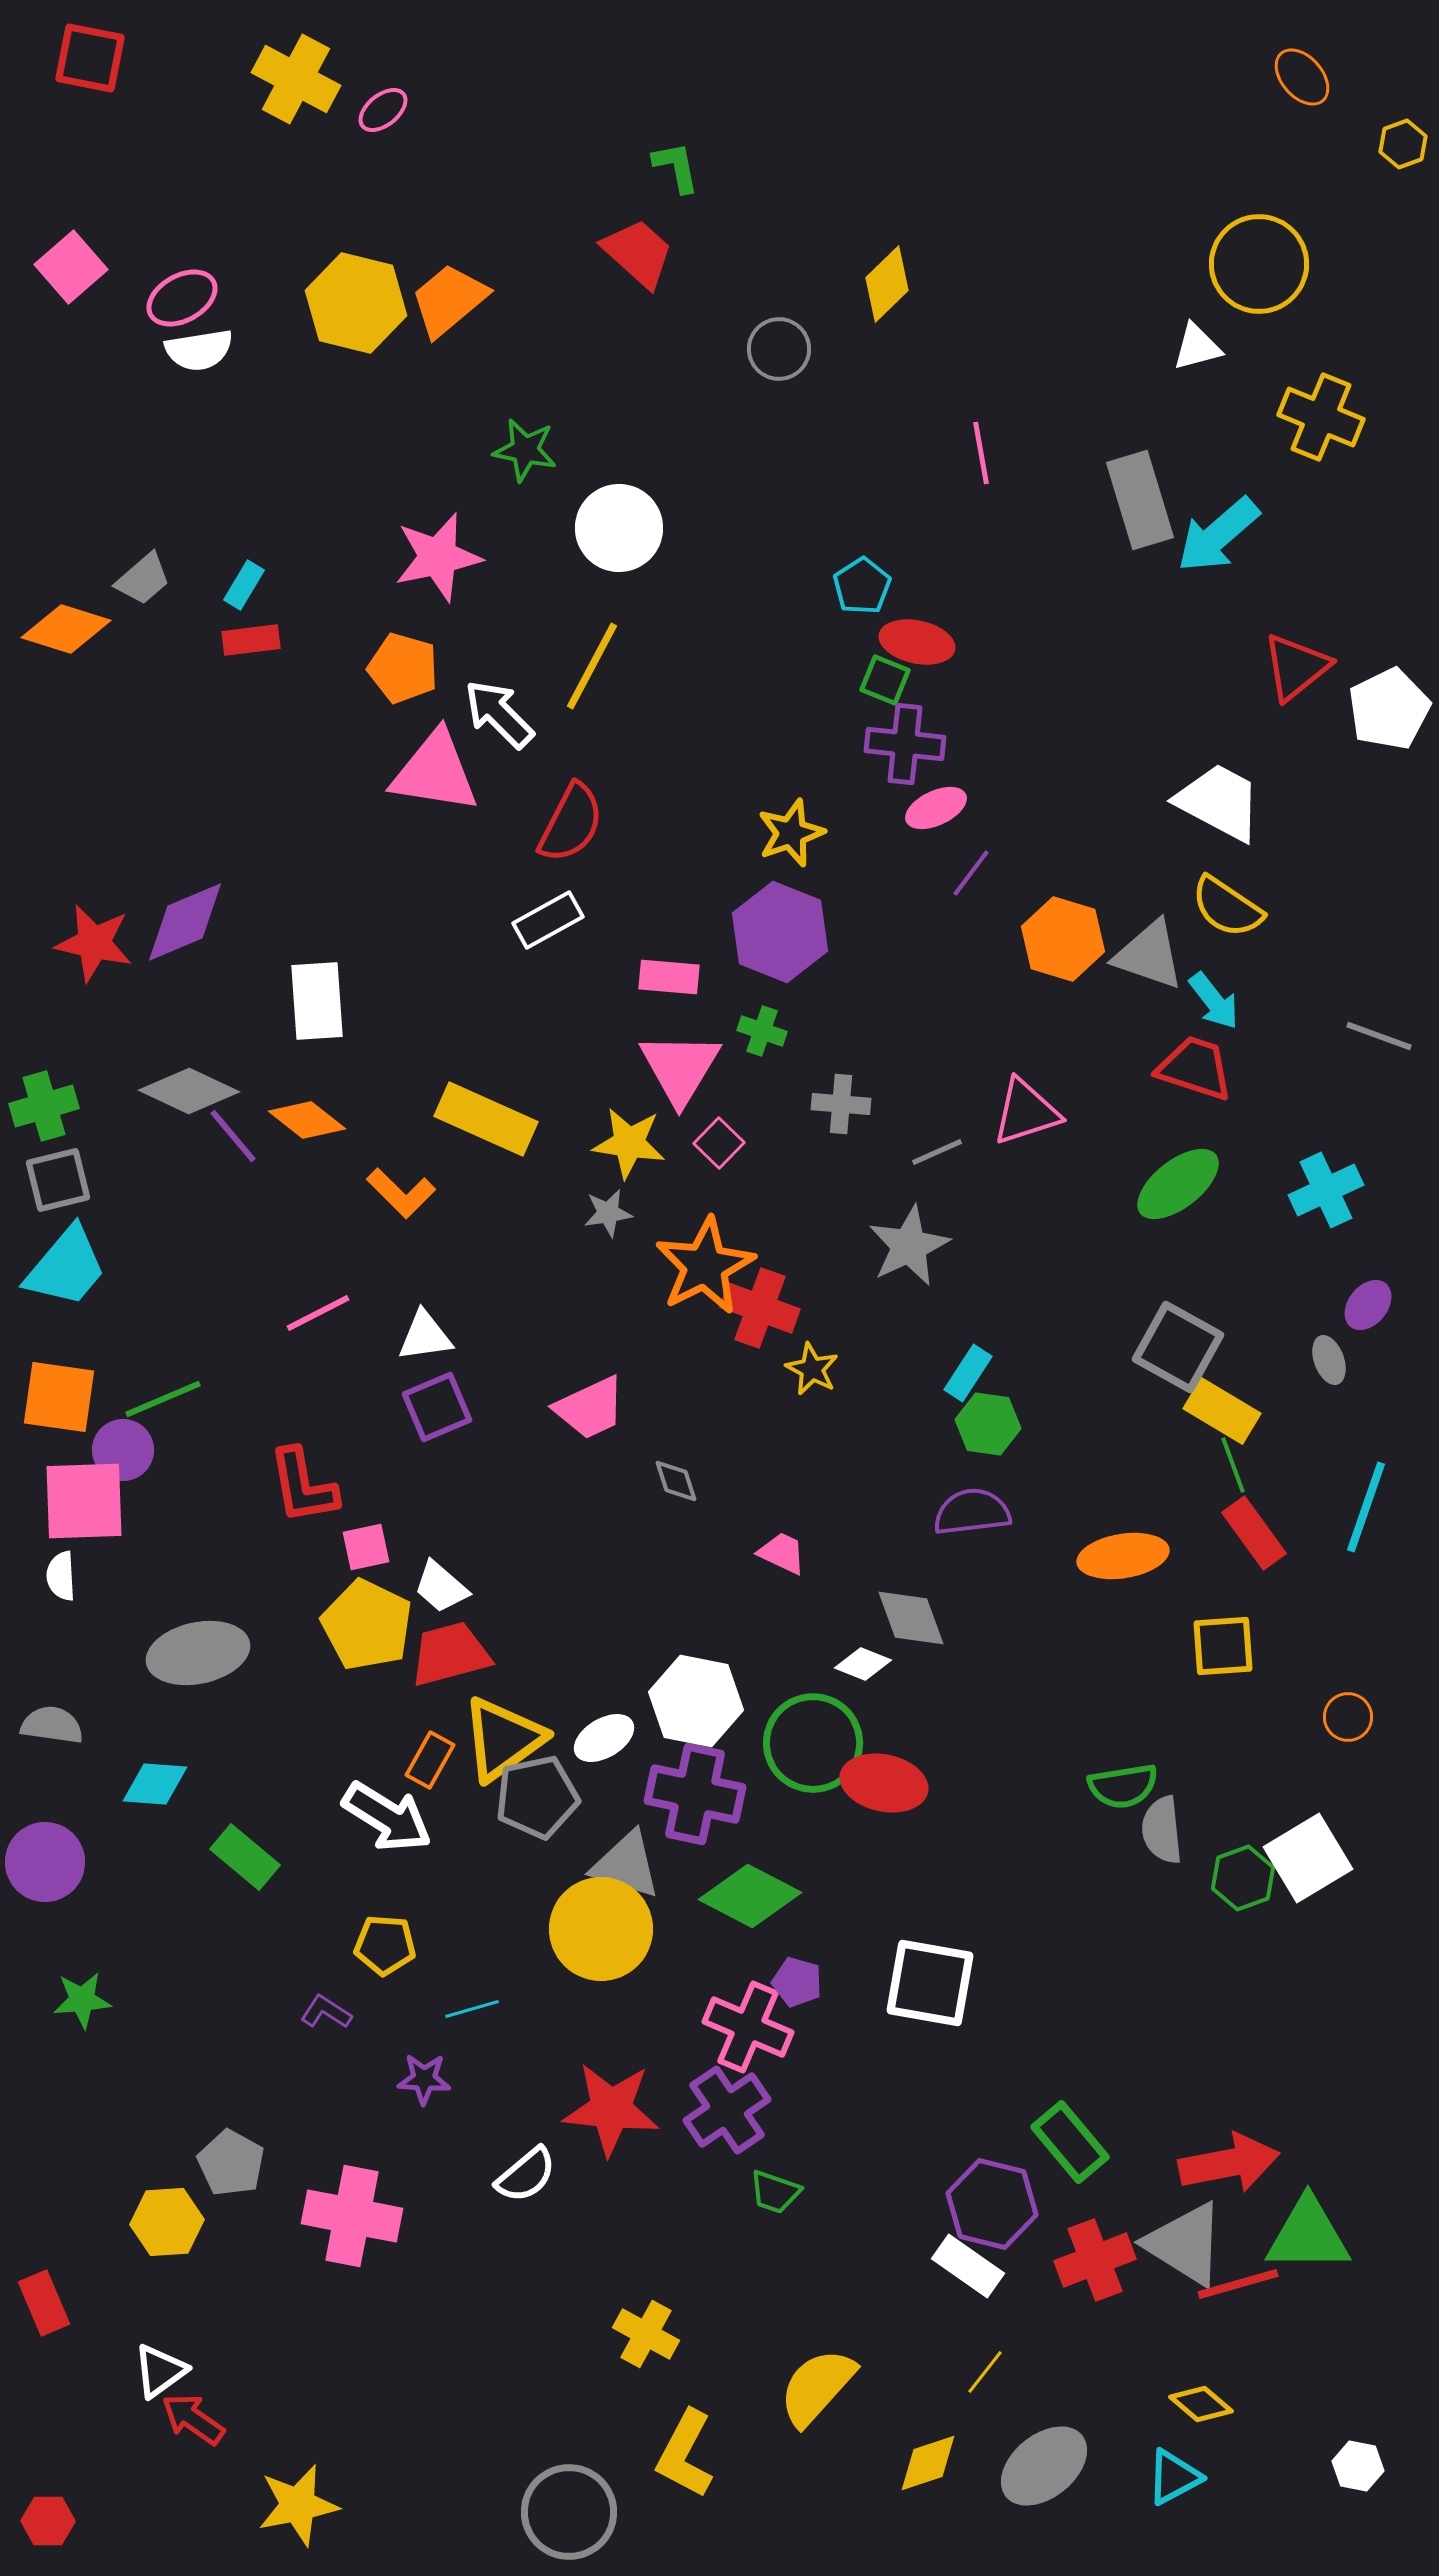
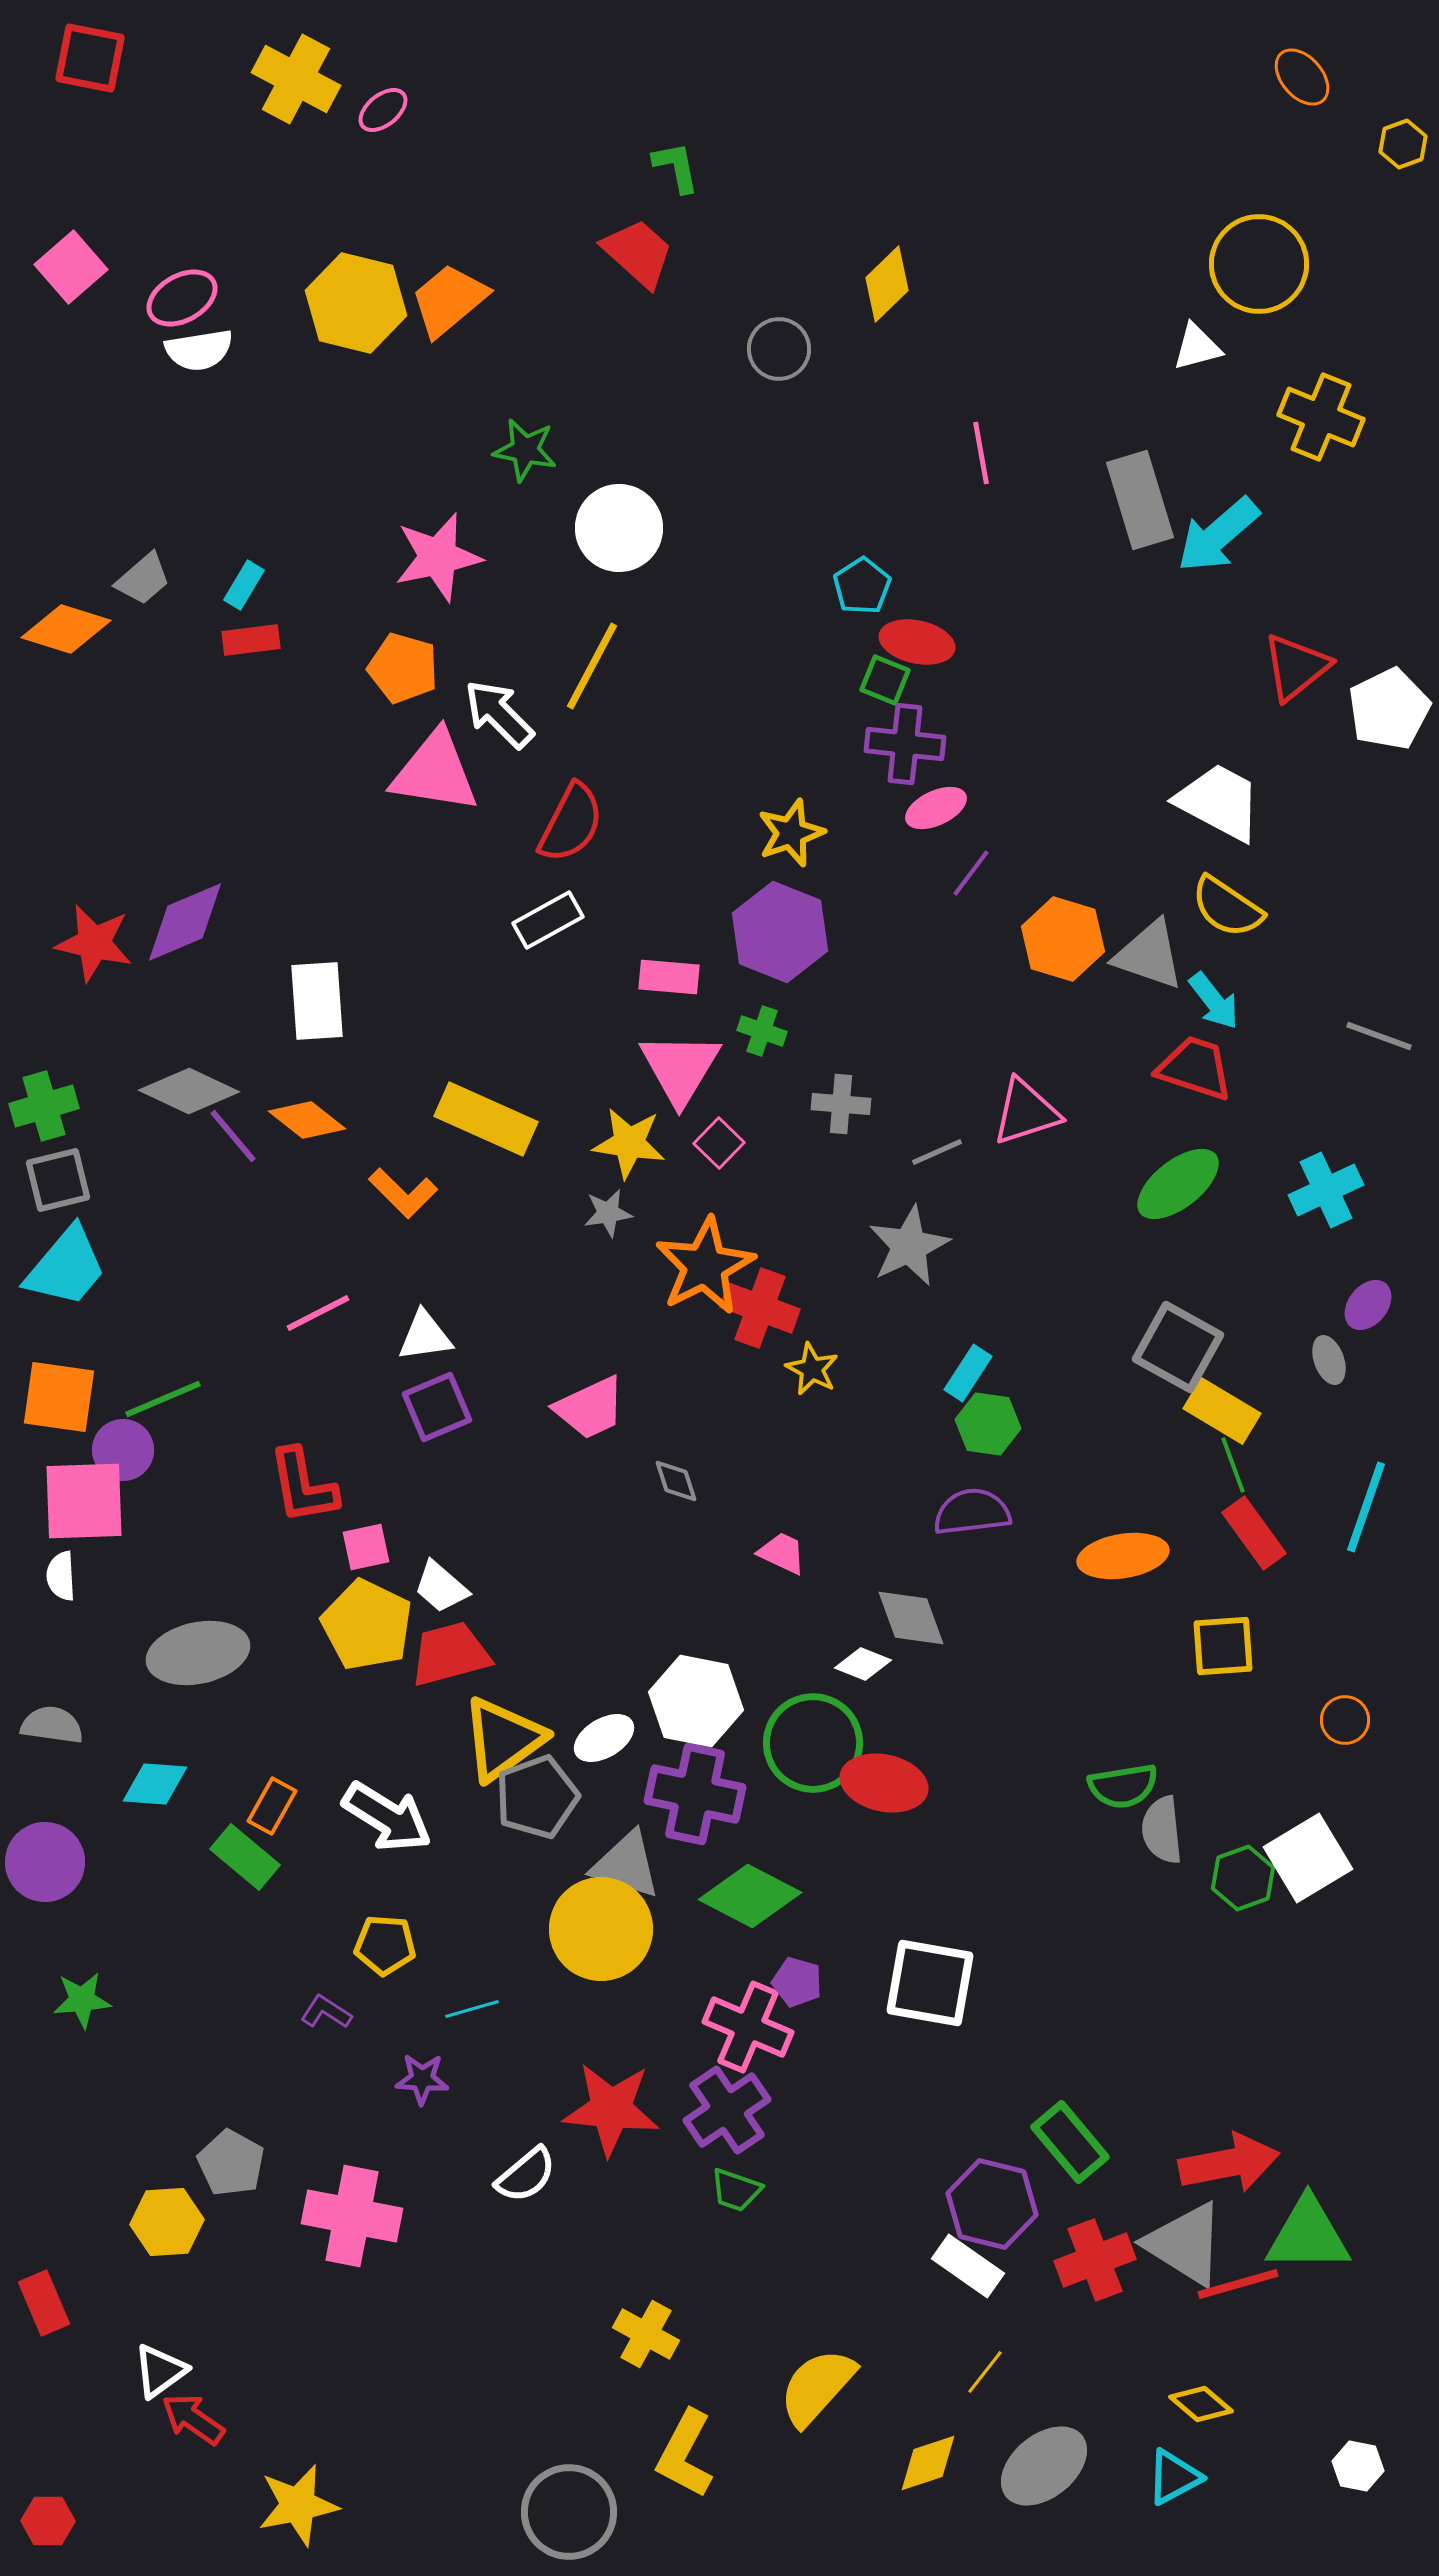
orange L-shape at (401, 1193): moved 2 px right
orange circle at (1348, 1717): moved 3 px left, 3 px down
orange rectangle at (430, 1760): moved 158 px left, 46 px down
gray pentagon at (537, 1797): rotated 8 degrees counterclockwise
purple star at (424, 2079): moved 2 px left
green trapezoid at (775, 2192): moved 39 px left, 2 px up
